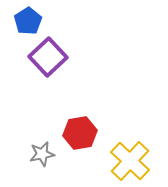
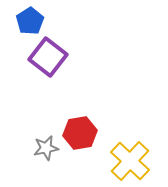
blue pentagon: moved 2 px right
purple square: rotated 9 degrees counterclockwise
gray star: moved 4 px right, 6 px up
